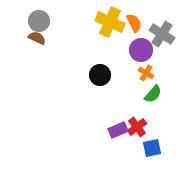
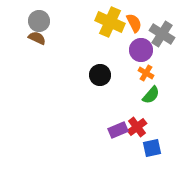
green semicircle: moved 2 px left, 1 px down
